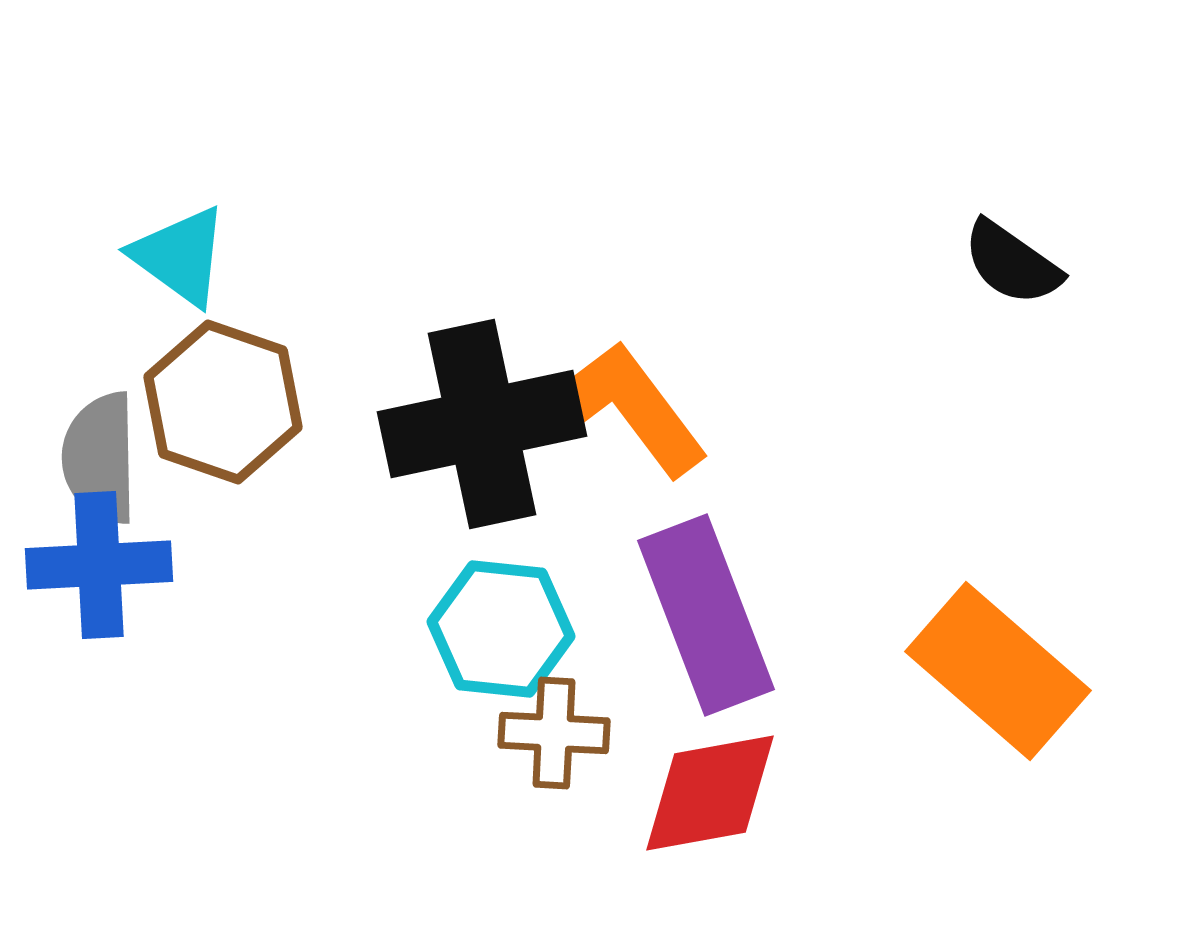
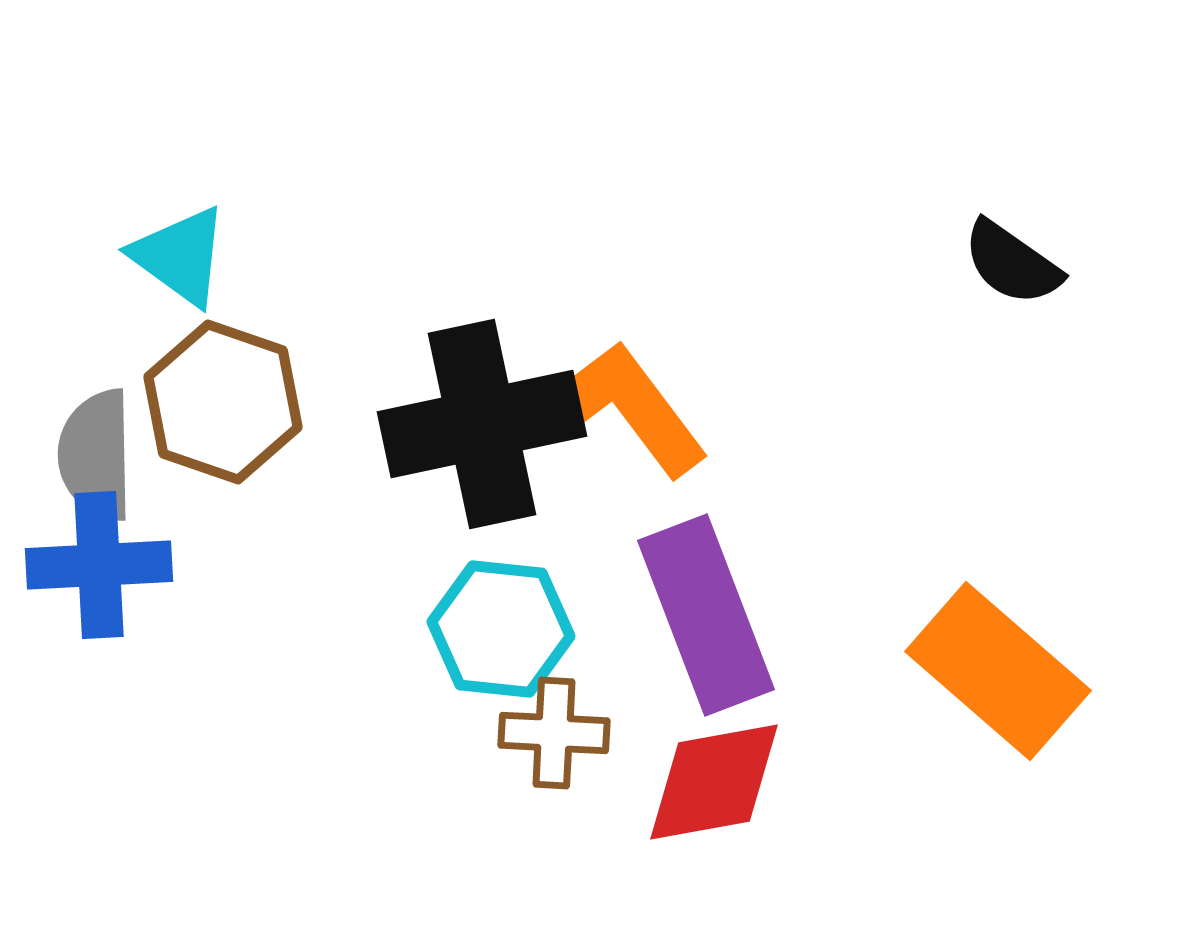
gray semicircle: moved 4 px left, 3 px up
red diamond: moved 4 px right, 11 px up
